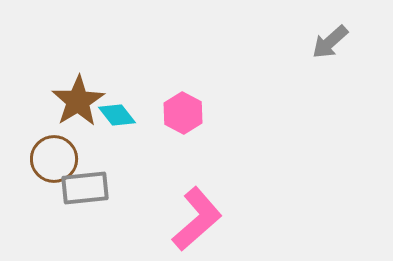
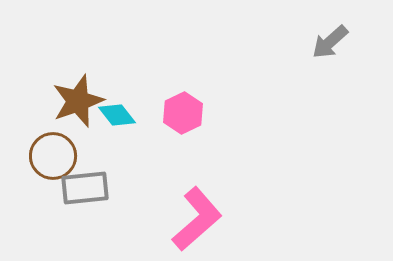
brown star: rotated 12 degrees clockwise
pink hexagon: rotated 6 degrees clockwise
brown circle: moved 1 px left, 3 px up
